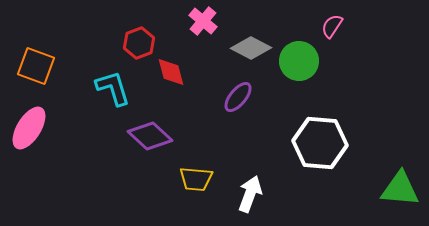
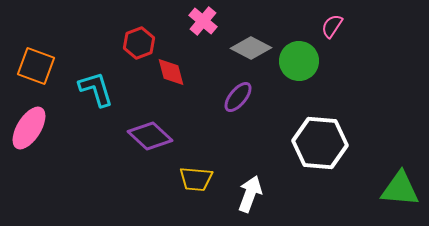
cyan L-shape: moved 17 px left, 1 px down
